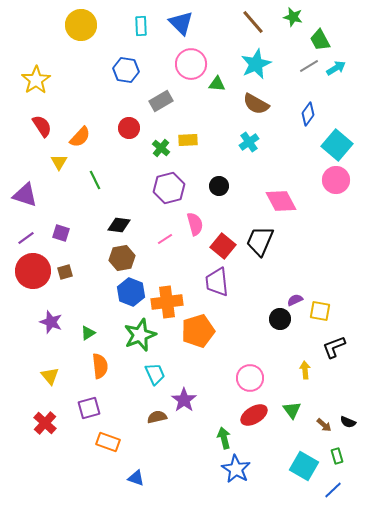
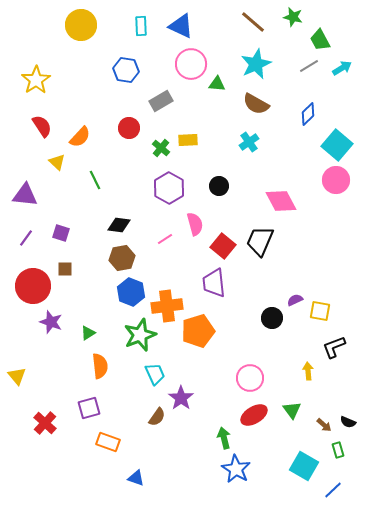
brown line at (253, 22): rotated 8 degrees counterclockwise
blue triangle at (181, 23): moved 3 px down; rotated 20 degrees counterclockwise
cyan arrow at (336, 68): moved 6 px right
blue diamond at (308, 114): rotated 10 degrees clockwise
yellow triangle at (59, 162): moved 2 px left; rotated 18 degrees counterclockwise
purple hexagon at (169, 188): rotated 16 degrees counterclockwise
purple triangle at (25, 195): rotated 12 degrees counterclockwise
purple line at (26, 238): rotated 18 degrees counterclockwise
red circle at (33, 271): moved 15 px down
brown square at (65, 272): moved 3 px up; rotated 14 degrees clockwise
purple trapezoid at (217, 282): moved 3 px left, 1 px down
orange cross at (167, 302): moved 4 px down
black circle at (280, 319): moved 8 px left, 1 px up
yellow arrow at (305, 370): moved 3 px right, 1 px down
yellow triangle at (50, 376): moved 33 px left
purple star at (184, 400): moved 3 px left, 2 px up
brown semicircle at (157, 417): rotated 138 degrees clockwise
green rectangle at (337, 456): moved 1 px right, 6 px up
